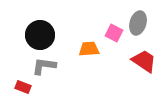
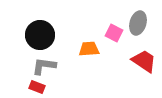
red rectangle: moved 14 px right
